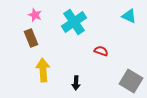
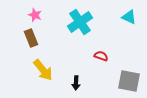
cyan triangle: moved 1 px down
cyan cross: moved 6 px right
red semicircle: moved 5 px down
yellow arrow: rotated 145 degrees clockwise
gray square: moved 2 px left; rotated 20 degrees counterclockwise
